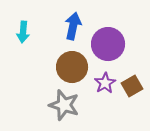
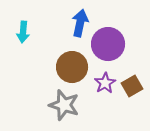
blue arrow: moved 7 px right, 3 px up
